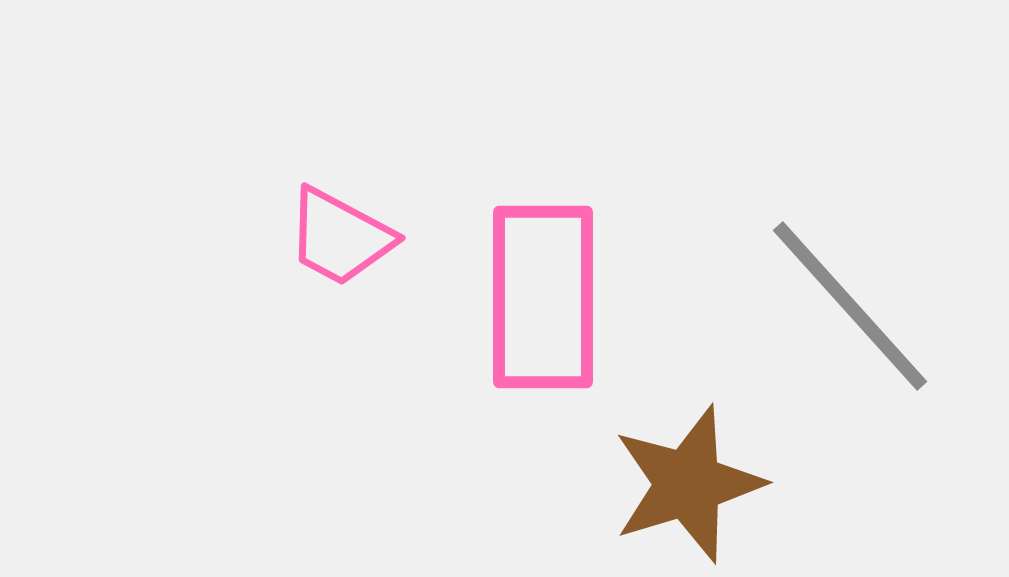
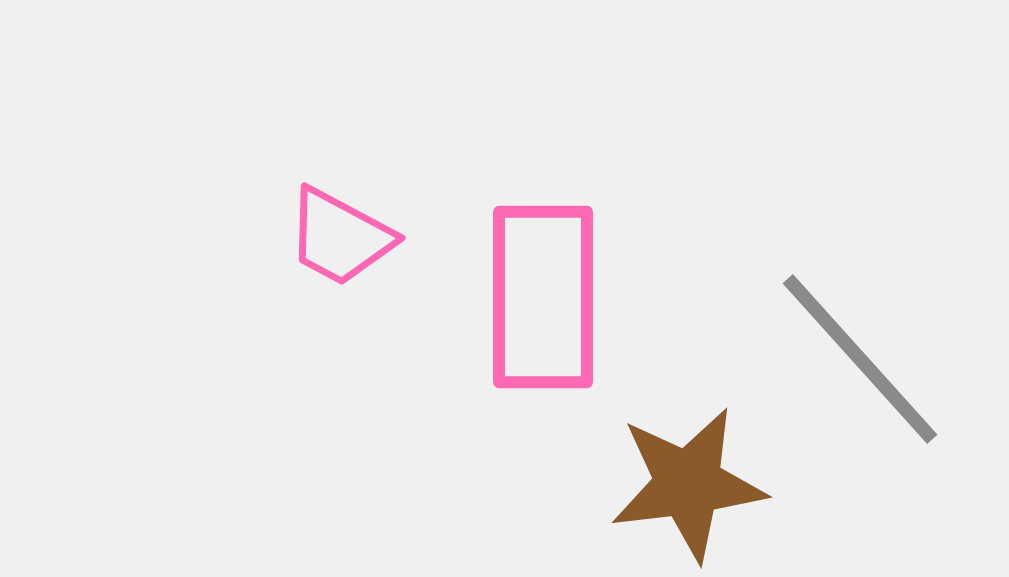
gray line: moved 10 px right, 53 px down
brown star: rotated 10 degrees clockwise
